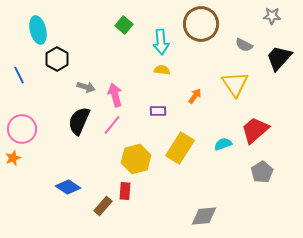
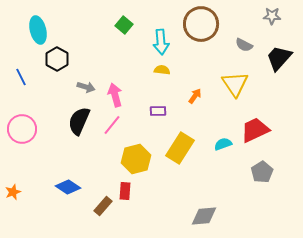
blue line: moved 2 px right, 2 px down
red trapezoid: rotated 16 degrees clockwise
orange star: moved 34 px down
